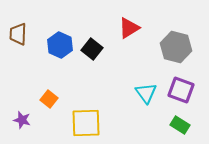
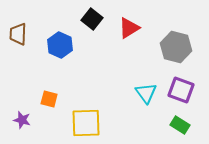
black square: moved 30 px up
orange square: rotated 24 degrees counterclockwise
